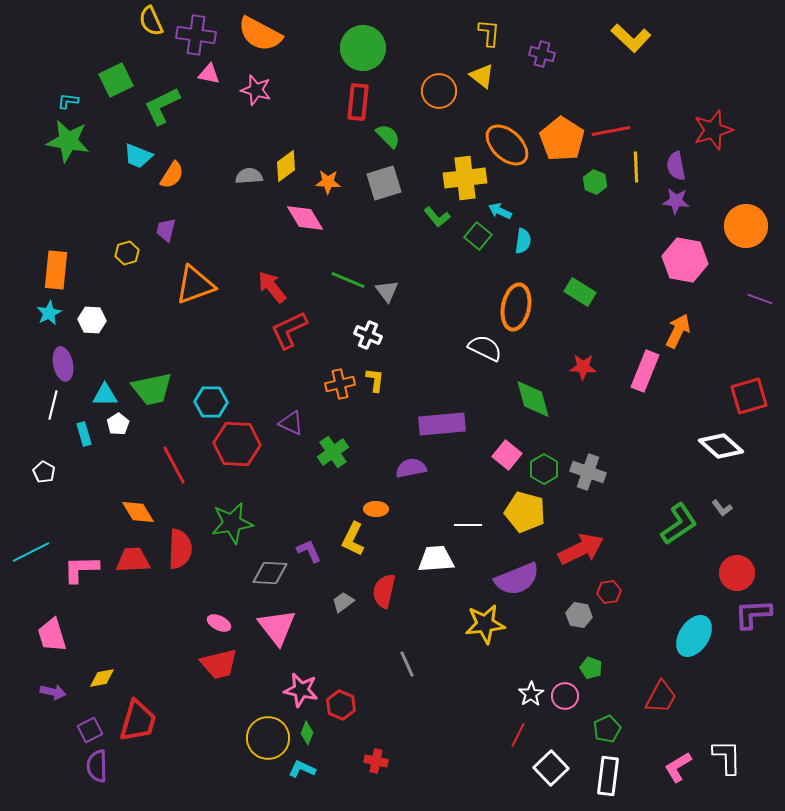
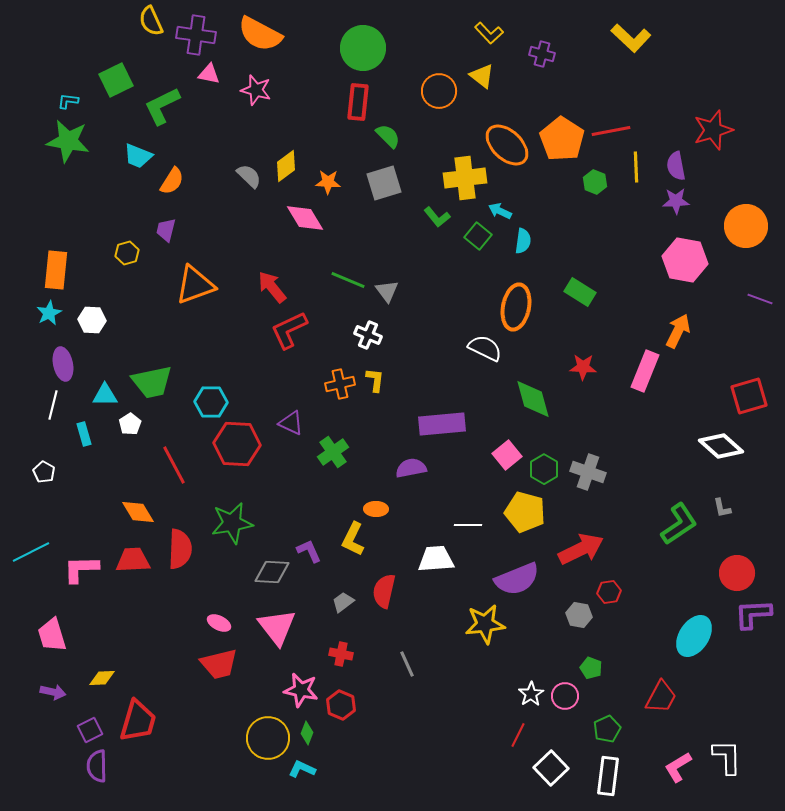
yellow L-shape at (489, 33): rotated 132 degrees clockwise
orange semicircle at (172, 175): moved 6 px down
gray semicircle at (249, 176): rotated 48 degrees clockwise
purple star at (676, 201): rotated 8 degrees counterclockwise
green trapezoid at (152, 389): moved 7 px up
white pentagon at (118, 424): moved 12 px right
pink square at (507, 455): rotated 12 degrees clockwise
gray L-shape at (722, 508): rotated 25 degrees clockwise
gray diamond at (270, 573): moved 2 px right, 1 px up
yellow diamond at (102, 678): rotated 8 degrees clockwise
red cross at (376, 761): moved 35 px left, 107 px up
